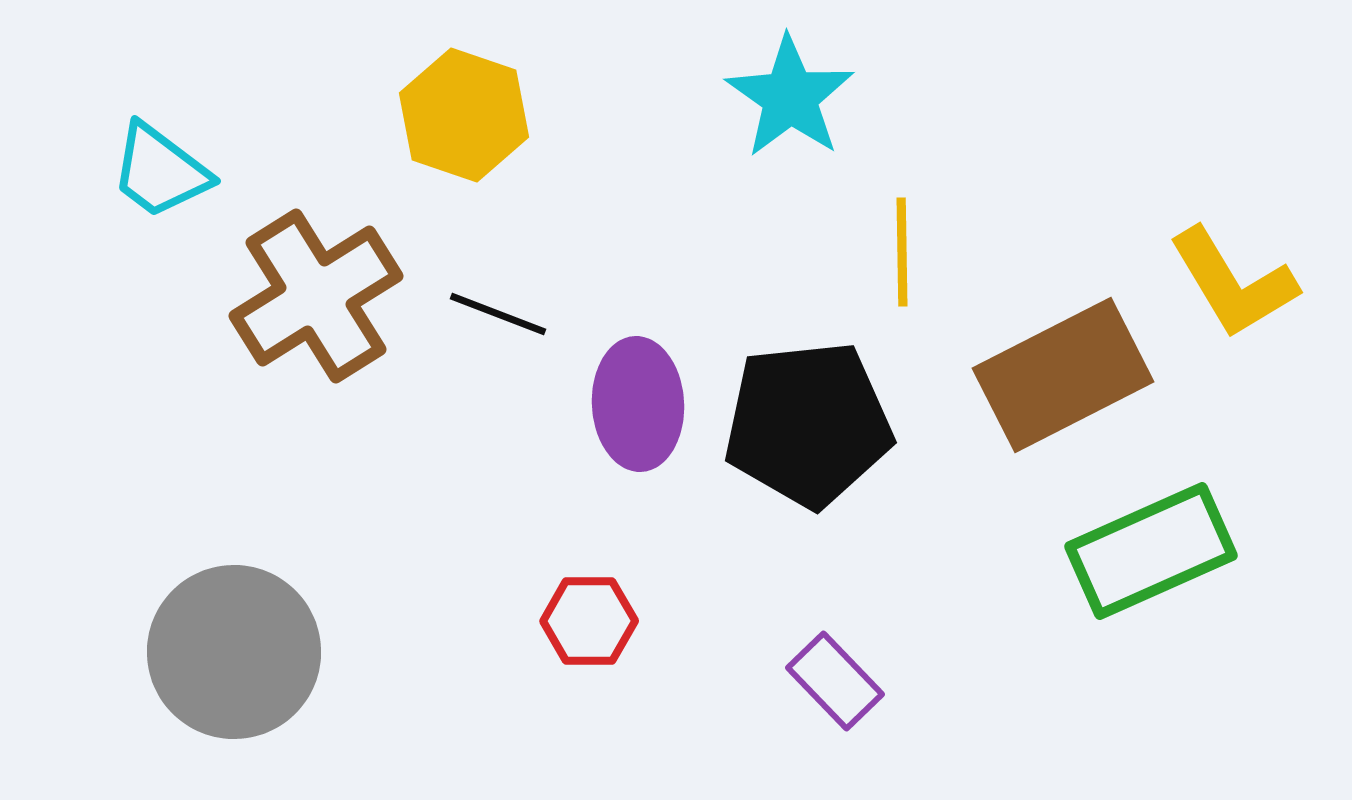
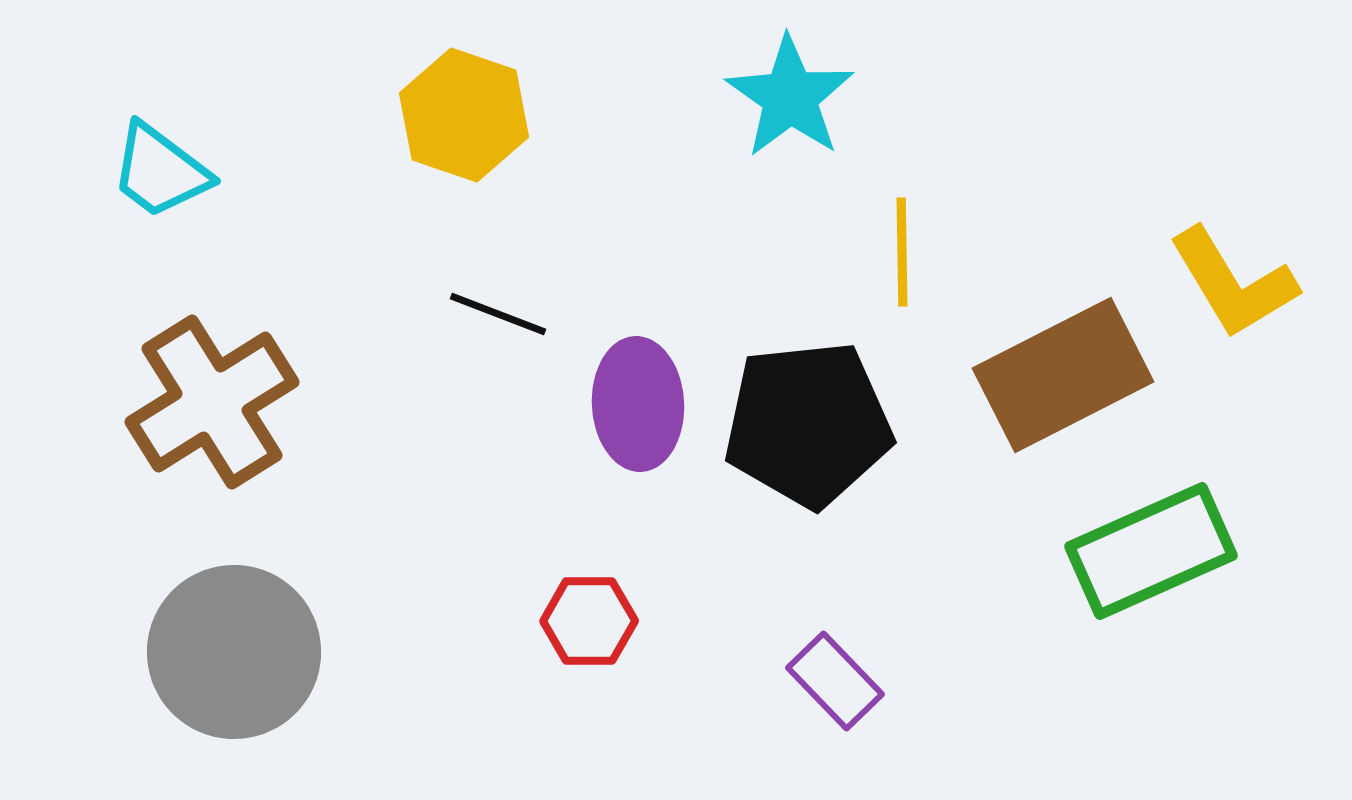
brown cross: moved 104 px left, 106 px down
